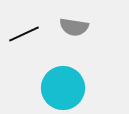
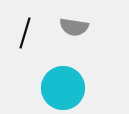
black line: moved 1 px right, 1 px up; rotated 48 degrees counterclockwise
